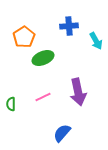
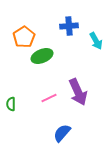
green ellipse: moved 1 px left, 2 px up
purple arrow: rotated 12 degrees counterclockwise
pink line: moved 6 px right, 1 px down
